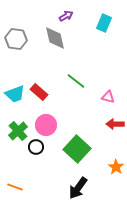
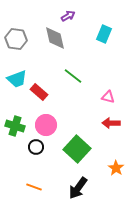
purple arrow: moved 2 px right
cyan rectangle: moved 11 px down
green line: moved 3 px left, 5 px up
cyan trapezoid: moved 2 px right, 15 px up
red arrow: moved 4 px left, 1 px up
green cross: moved 3 px left, 5 px up; rotated 30 degrees counterclockwise
orange star: moved 1 px down
orange line: moved 19 px right
